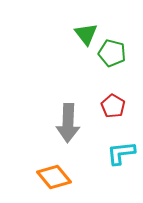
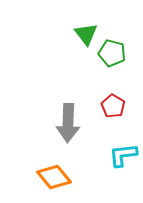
cyan L-shape: moved 2 px right, 2 px down
